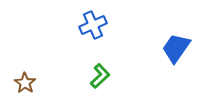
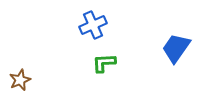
green L-shape: moved 4 px right, 13 px up; rotated 140 degrees counterclockwise
brown star: moved 5 px left, 3 px up; rotated 15 degrees clockwise
